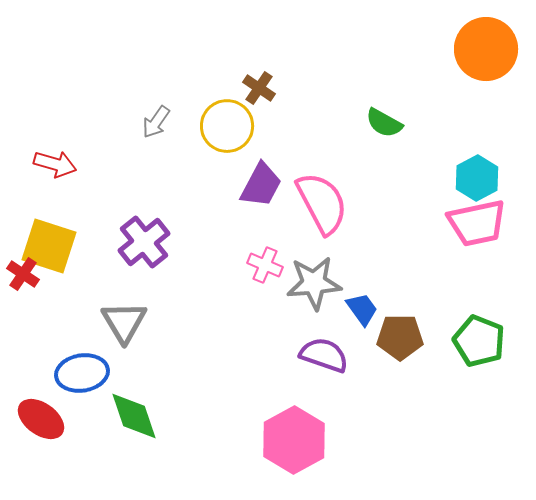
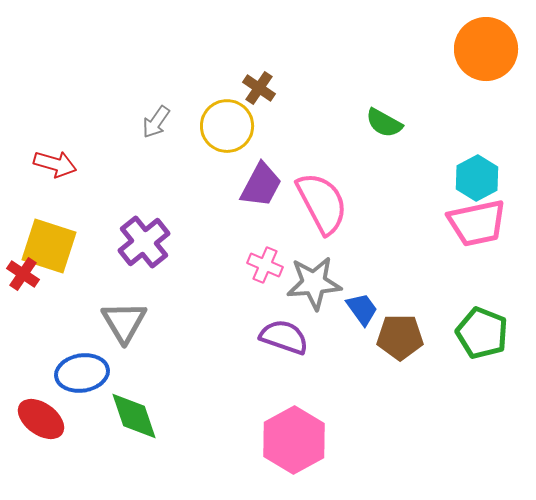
green pentagon: moved 3 px right, 8 px up
purple semicircle: moved 40 px left, 18 px up
